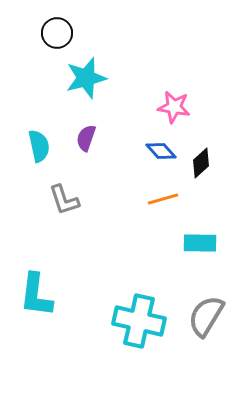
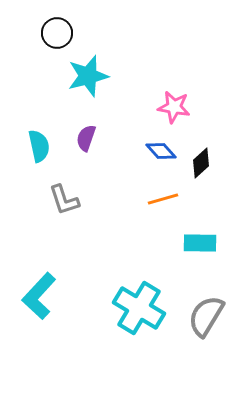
cyan star: moved 2 px right, 2 px up
cyan L-shape: moved 3 px right, 1 px down; rotated 36 degrees clockwise
cyan cross: moved 13 px up; rotated 18 degrees clockwise
